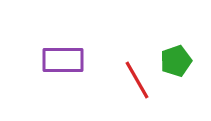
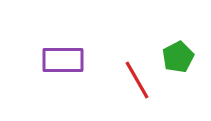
green pentagon: moved 2 px right, 4 px up; rotated 8 degrees counterclockwise
